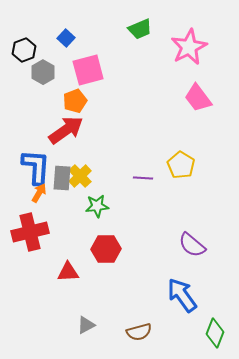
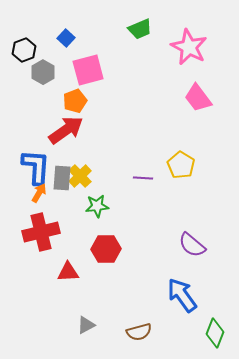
pink star: rotated 18 degrees counterclockwise
red cross: moved 11 px right
